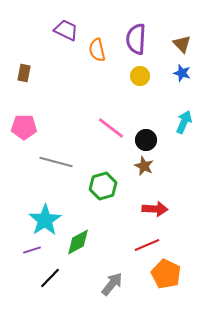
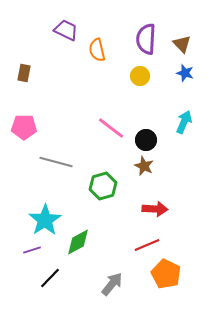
purple semicircle: moved 10 px right
blue star: moved 3 px right
